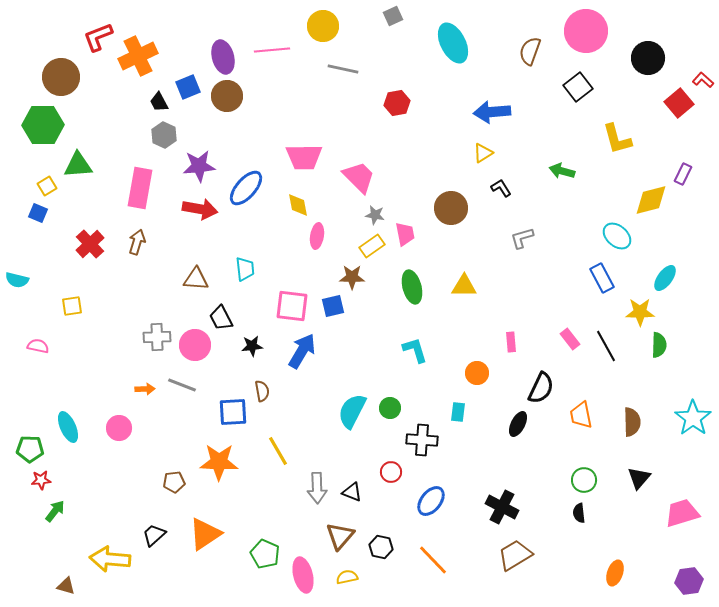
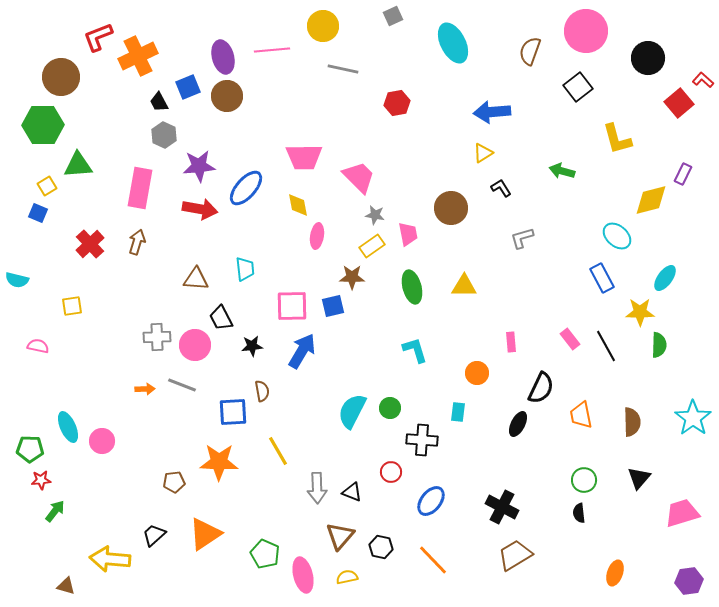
pink trapezoid at (405, 234): moved 3 px right
pink square at (292, 306): rotated 8 degrees counterclockwise
pink circle at (119, 428): moved 17 px left, 13 px down
